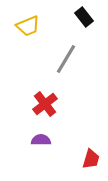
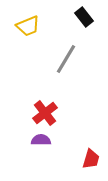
red cross: moved 9 px down
